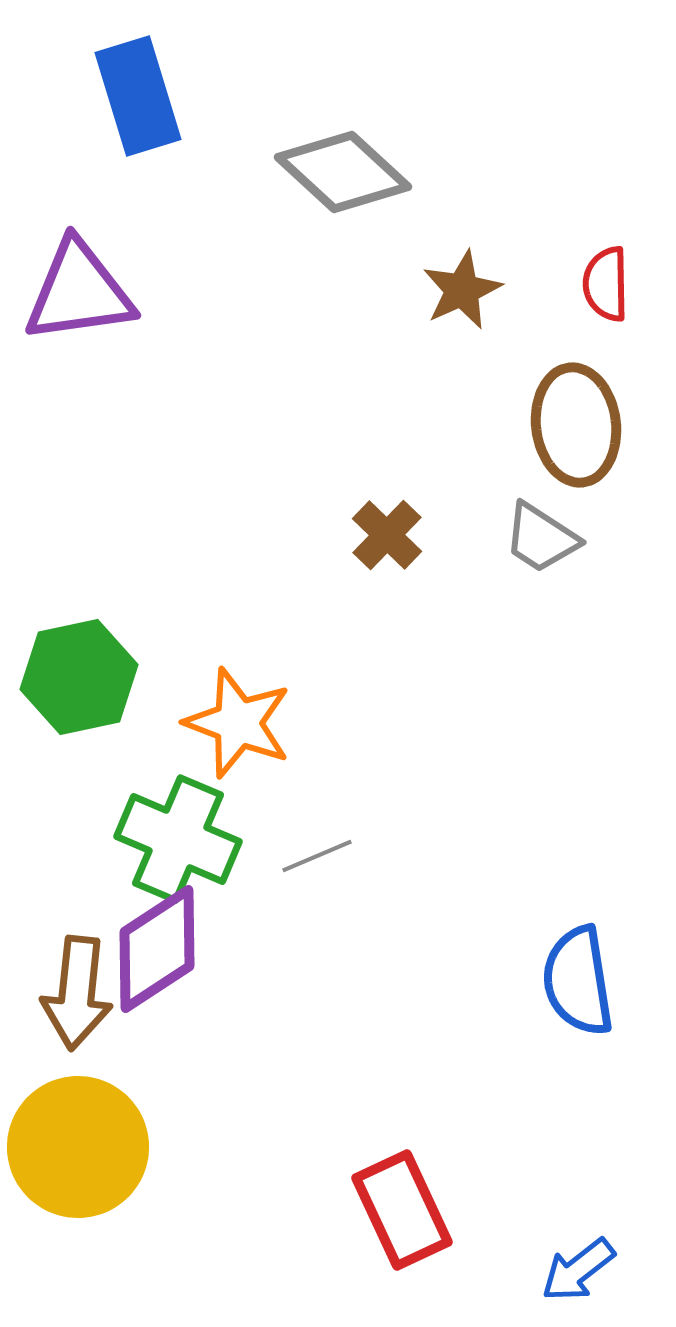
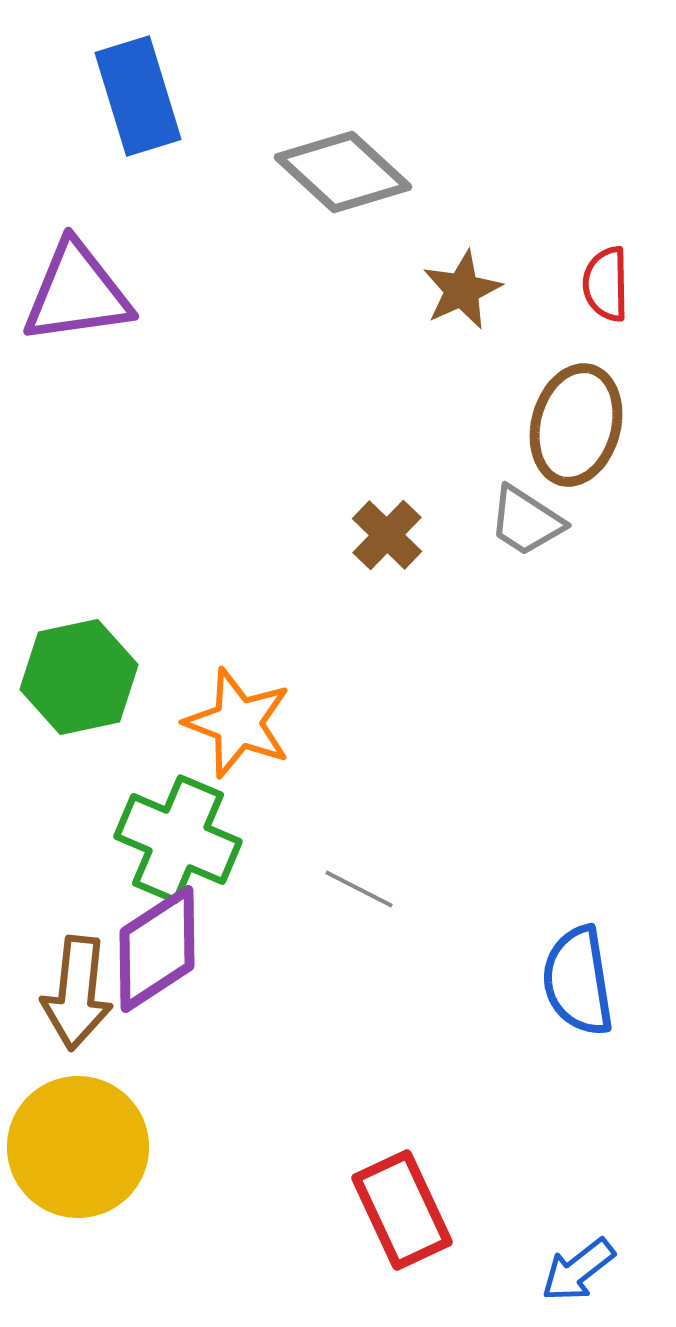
purple triangle: moved 2 px left, 1 px down
brown ellipse: rotated 22 degrees clockwise
gray trapezoid: moved 15 px left, 17 px up
gray line: moved 42 px right, 33 px down; rotated 50 degrees clockwise
